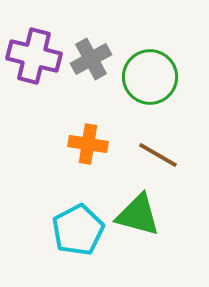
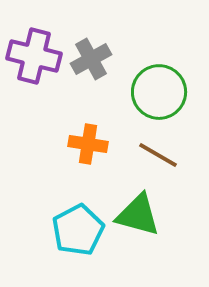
green circle: moved 9 px right, 15 px down
